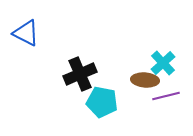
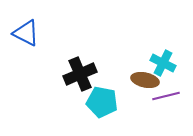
cyan cross: rotated 20 degrees counterclockwise
brown ellipse: rotated 8 degrees clockwise
